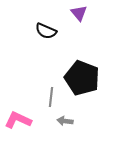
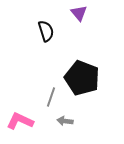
black semicircle: rotated 130 degrees counterclockwise
gray line: rotated 12 degrees clockwise
pink L-shape: moved 2 px right, 1 px down
